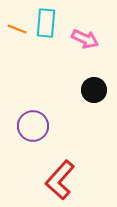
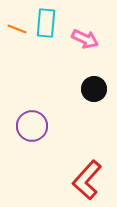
black circle: moved 1 px up
purple circle: moved 1 px left
red L-shape: moved 27 px right
